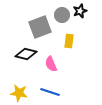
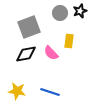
gray circle: moved 2 px left, 2 px up
gray square: moved 11 px left
black diamond: rotated 25 degrees counterclockwise
pink semicircle: moved 11 px up; rotated 21 degrees counterclockwise
yellow star: moved 2 px left, 2 px up
